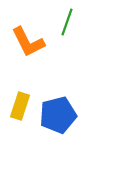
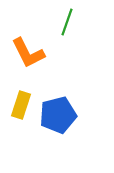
orange L-shape: moved 11 px down
yellow rectangle: moved 1 px right, 1 px up
